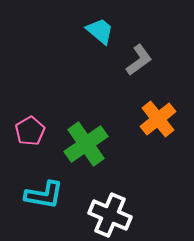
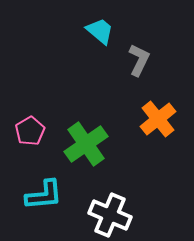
gray L-shape: rotated 28 degrees counterclockwise
cyan L-shape: rotated 15 degrees counterclockwise
